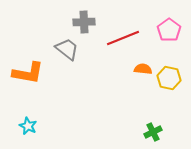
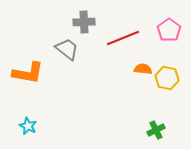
yellow hexagon: moved 2 px left
green cross: moved 3 px right, 2 px up
